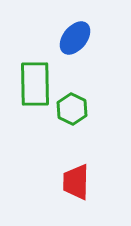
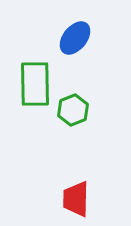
green hexagon: moved 1 px right, 1 px down; rotated 12 degrees clockwise
red trapezoid: moved 17 px down
